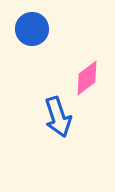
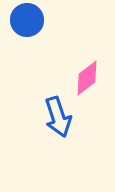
blue circle: moved 5 px left, 9 px up
